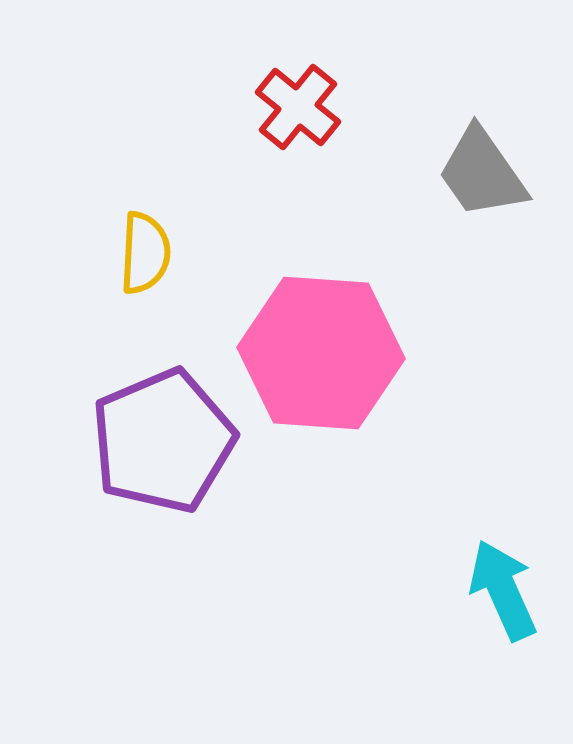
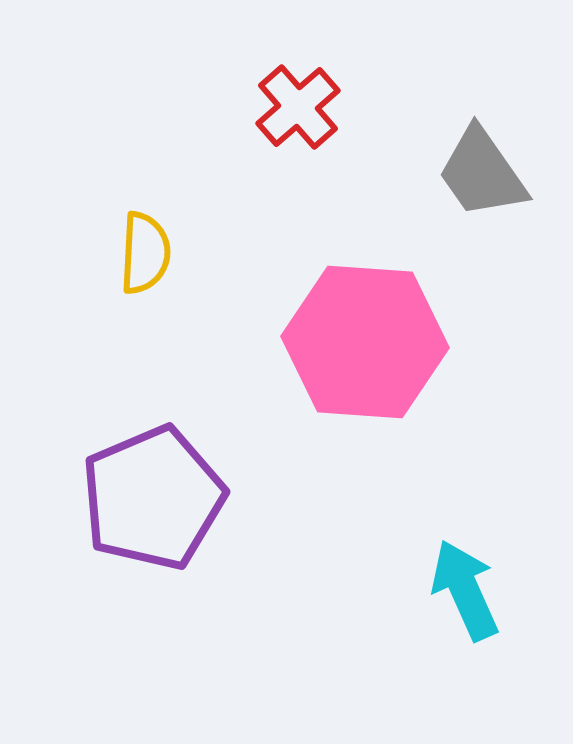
red cross: rotated 10 degrees clockwise
pink hexagon: moved 44 px right, 11 px up
purple pentagon: moved 10 px left, 57 px down
cyan arrow: moved 38 px left
